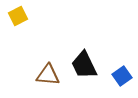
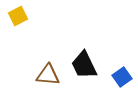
blue square: moved 1 px down
